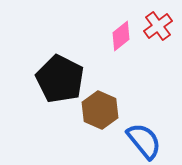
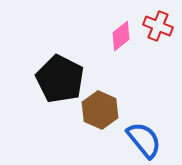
red cross: rotated 32 degrees counterclockwise
blue semicircle: moved 1 px up
